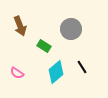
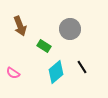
gray circle: moved 1 px left
pink semicircle: moved 4 px left
